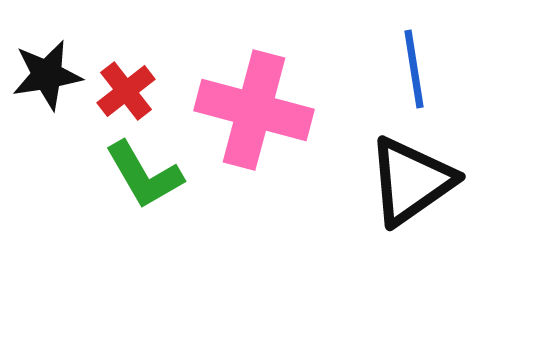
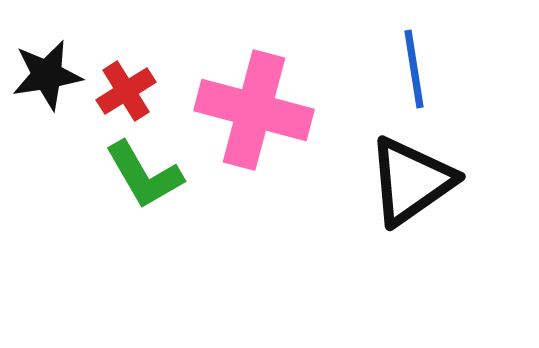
red cross: rotated 6 degrees clockwise
